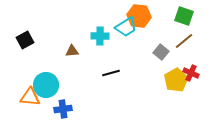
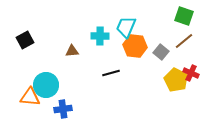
orange hexagon: moved 4 px left, 30 px down
cyan trapezoid: rotated 145 degrees clockwise
yellow pentagon: rotated 15 degrees counterclockwise
